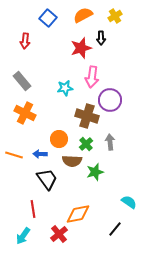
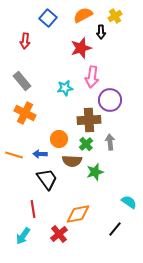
black arrow: moved 6 px up
brown cross: moved 2 px right, 4 px down; rotated 20 degrees counterclockwise
